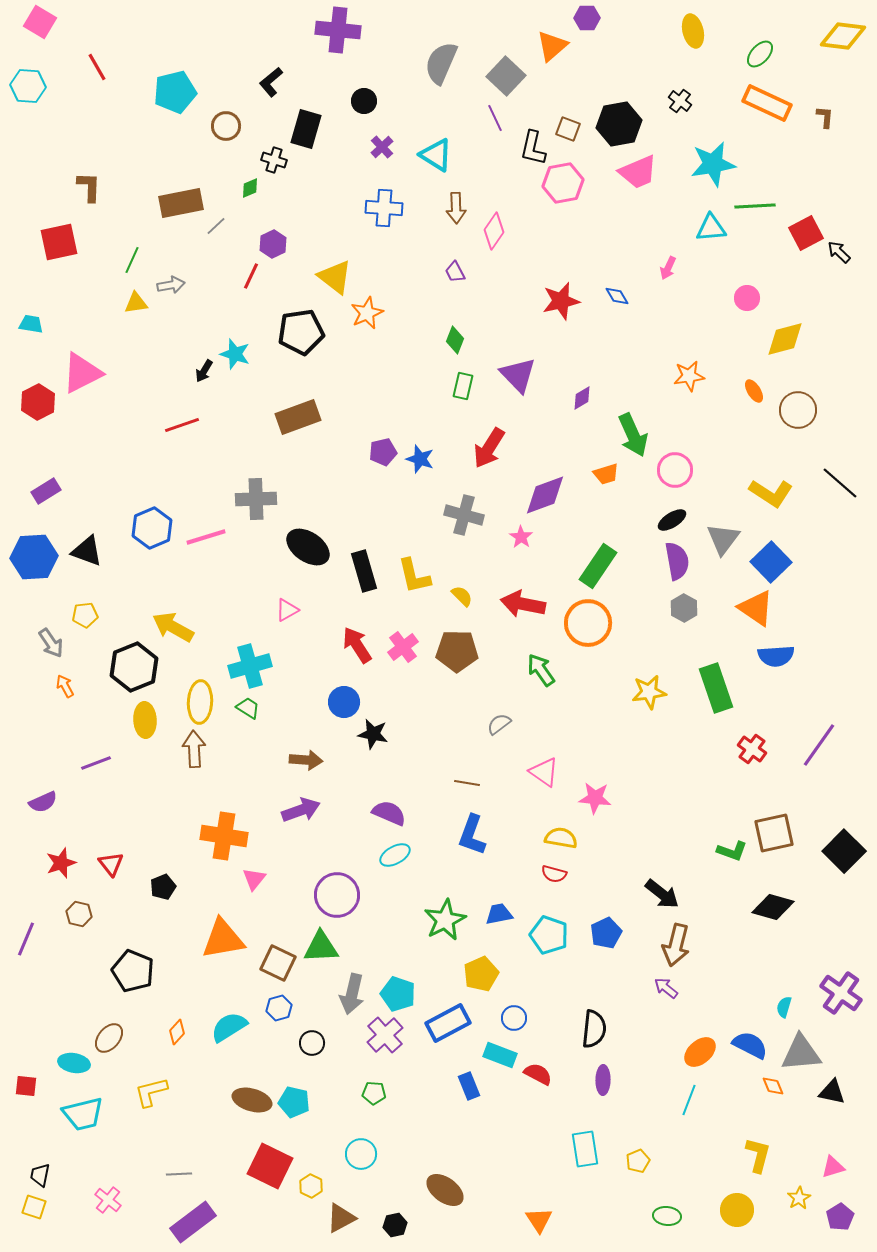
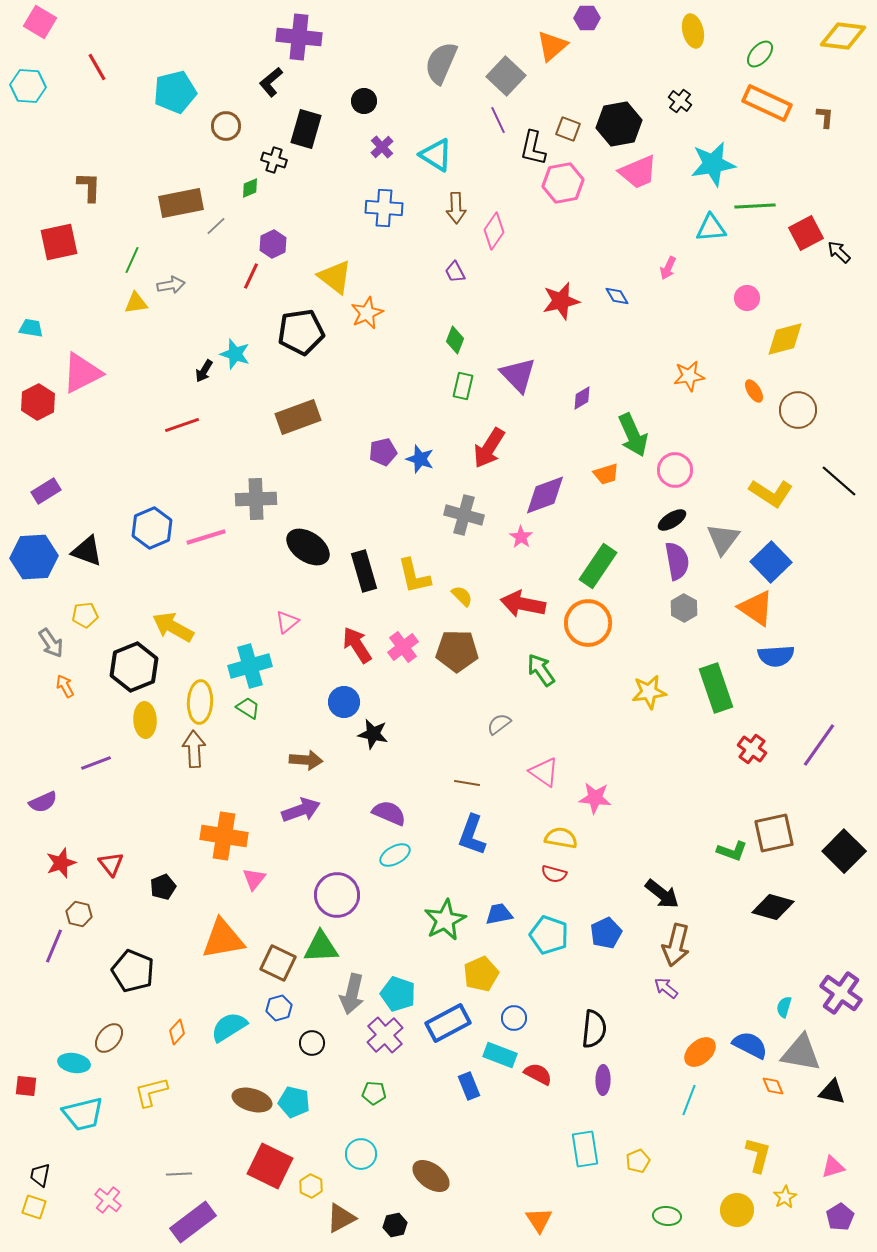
purple cross at (338, 30): moved 39 px left, 7 px down
purple line at (495, 118): moved 3 px right, 2 px down
cyan trapezoid at (31, 324): moved 4 px down
black line at (840, 483): moved 1 px left, 2 px up
pink triangle at (287, 610): moved 12 px down; rotated 10 degrees counterclockwise
purple line at (26, 939): moved 28 px right, 7 px down
gray triangle at (801, 1053): rotated 15 degrees clockwise
brown ellipse at (445, 1190): moved 14 px left, 14 px up
yellow star at (799, 1198): moved 14 px left, 1 px up
